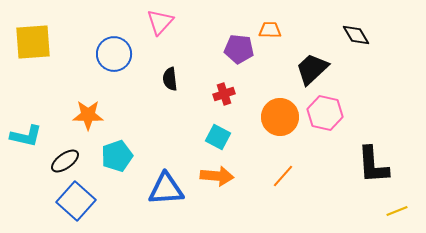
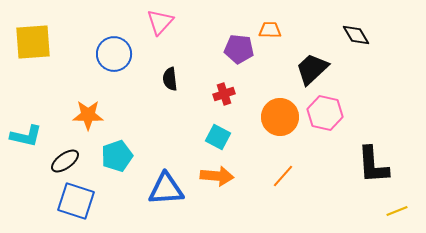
blue square: rotated 24 degrees counterclockwise
